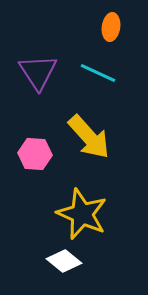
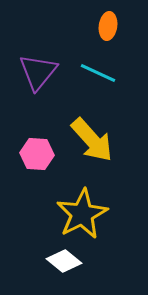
orange ellipse: moved 3 px left, 1 px up
purple triangle: rotated 12 degrees clockwise
yellow arrow: moved 3 px right, 3 px down
pink hexagon: moved 2 px right
yellow star: rotated 21 degrees clockwise
